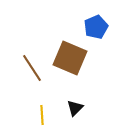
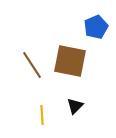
brown square: moved 3 px down; rotated 12 degrees counterclockwise
brown line: moved 3 px up
black triangle: moved 2 px up
